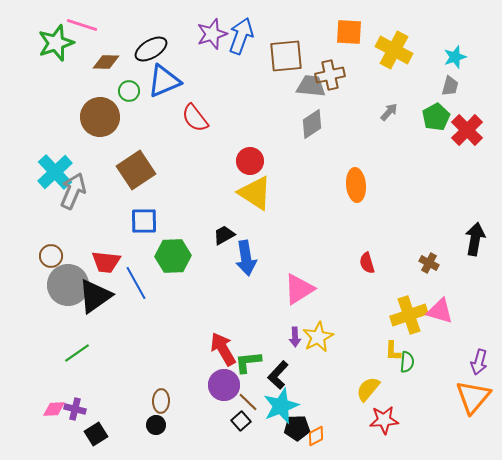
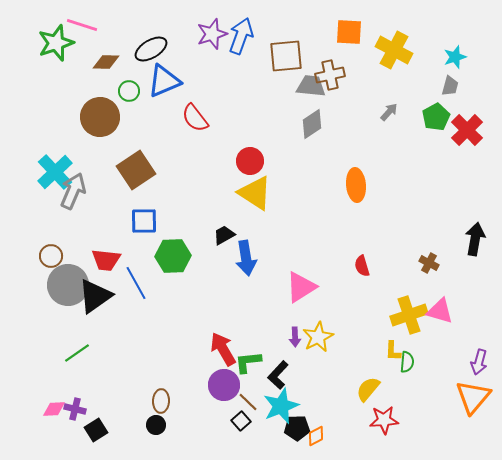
red trapezoid at (106, 262): moved 2 px up
red semicircle at (367, 263): moved 5 px left, 3 px down
pink triangle at (299, 289): moved 2 px right, 2 px up
black square at (96, 434): moved 4 px up
